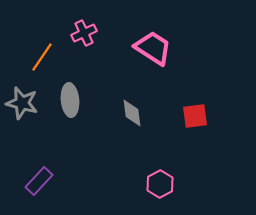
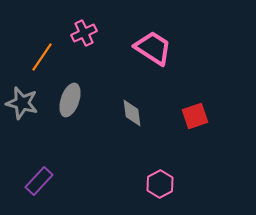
gray ellipse: rotated 24 degrees clockwise
red square: rotated 12 degrees counterclockwise
